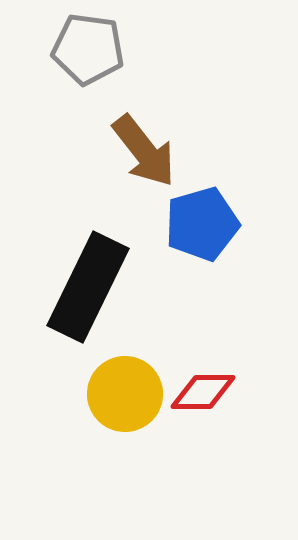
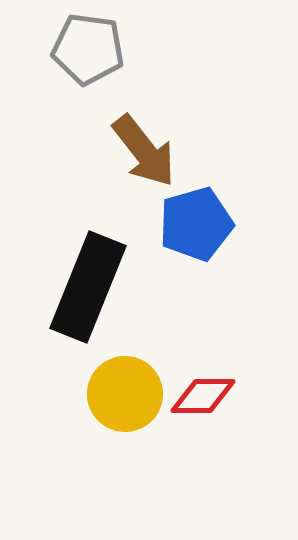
blue pentagon: moved 6 px left
black rectangle: rotated 4 degrees counterclockwise
red diamond: moved 4 px down
